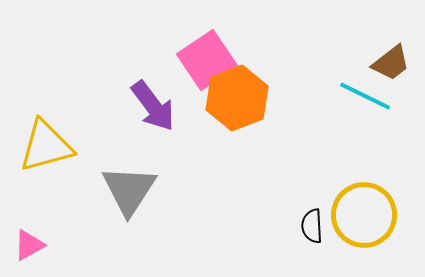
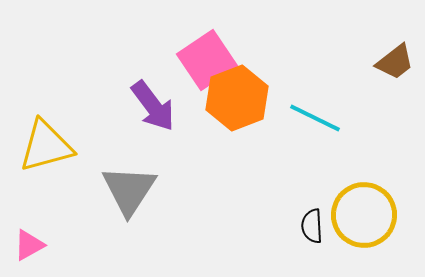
brown trapezoid: moved 4 px right, 1 px up
cyan line: moved 50 px left, 22 px down
